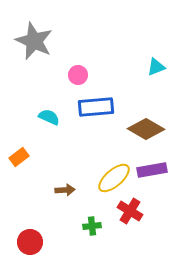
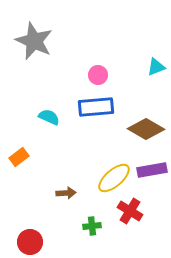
pink circle: moved 20 px right
brown arrow: moved 1 px right, 3 px down
